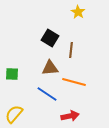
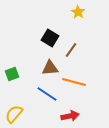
brown line: rotated 28 degrees clockwise
green square: rotated 24 degrees counterclockwise
